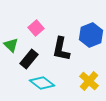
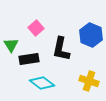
blue hexagon: rotated 15 degrees counterclockwise
green triangle: rotated 14 degrees clockwise
black rectangle: rotated 42 degrees clockwise
yellow cross: rotated 24 degrees counterclockwise
